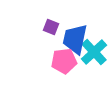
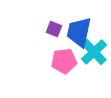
purple square: moved 3 px right, 2 px down
blue trapezoid: moved 4 px right, 7 px up
